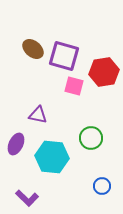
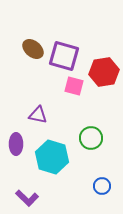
purple ellipse: rotated 25 degrees counterclockwise
cyan hexagon: rotated 12 degrees clockwise
